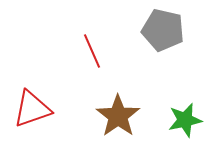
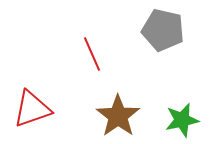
red line: moved 3 px down
green star: moved 3 px left
